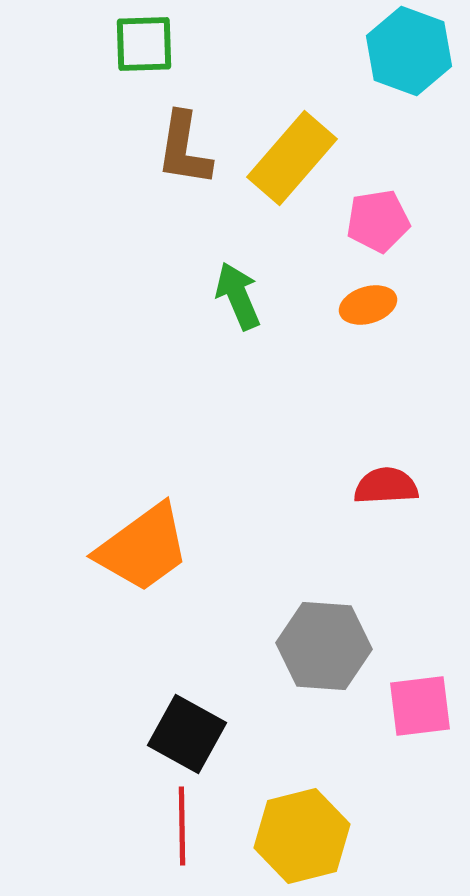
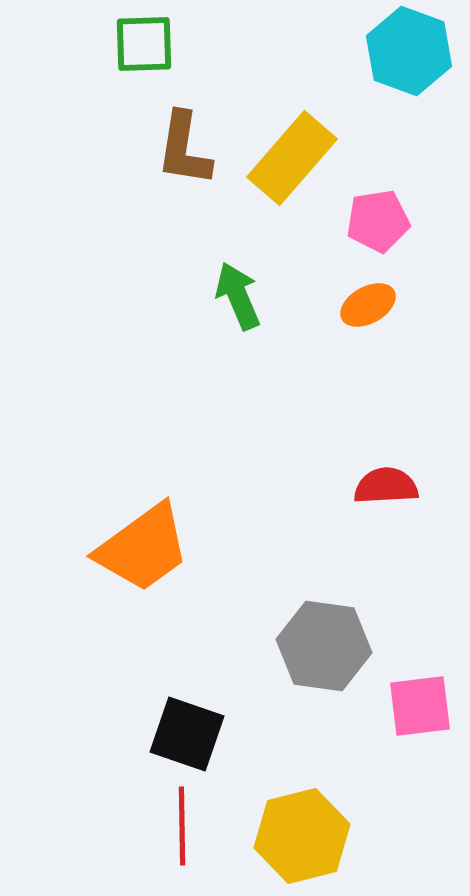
orange ellipse: rotated 12 degrees counterclockwise
gray hexagon: rotated 4 degrees clockwise
black square: rotated 10 degrees counterclockwise
